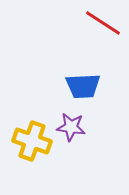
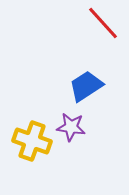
red line: rotated 15 degrees clockwise
blue trapezoid: moved 3 px right; rotated 150 degrees clockwise
